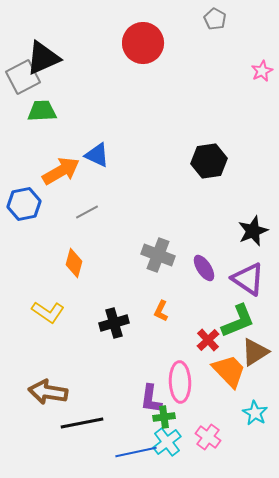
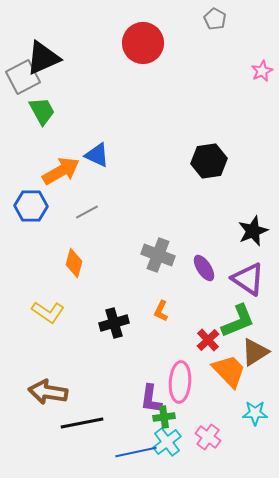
green trapezoid: rotated 64 degrees clockwise
blue hexagon: moved 7 px right, 2 px down; rotated 12 degrees clockwise
pink ellipse: rotated 6 degrees clockwise
cyan star: rotated 30 degrees counterclockwise
